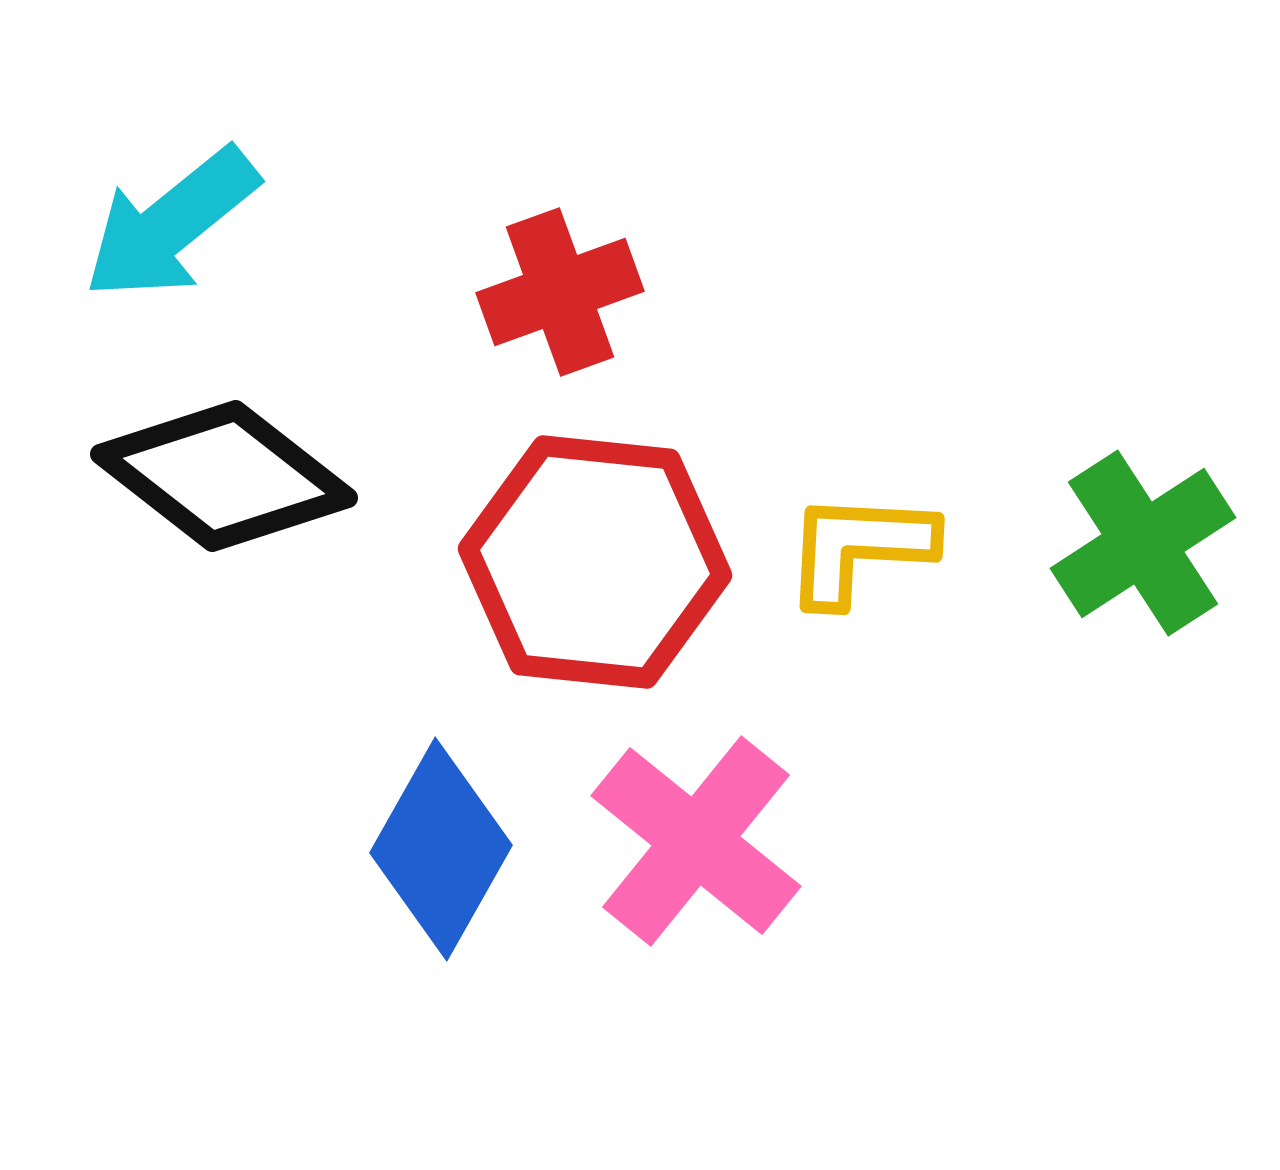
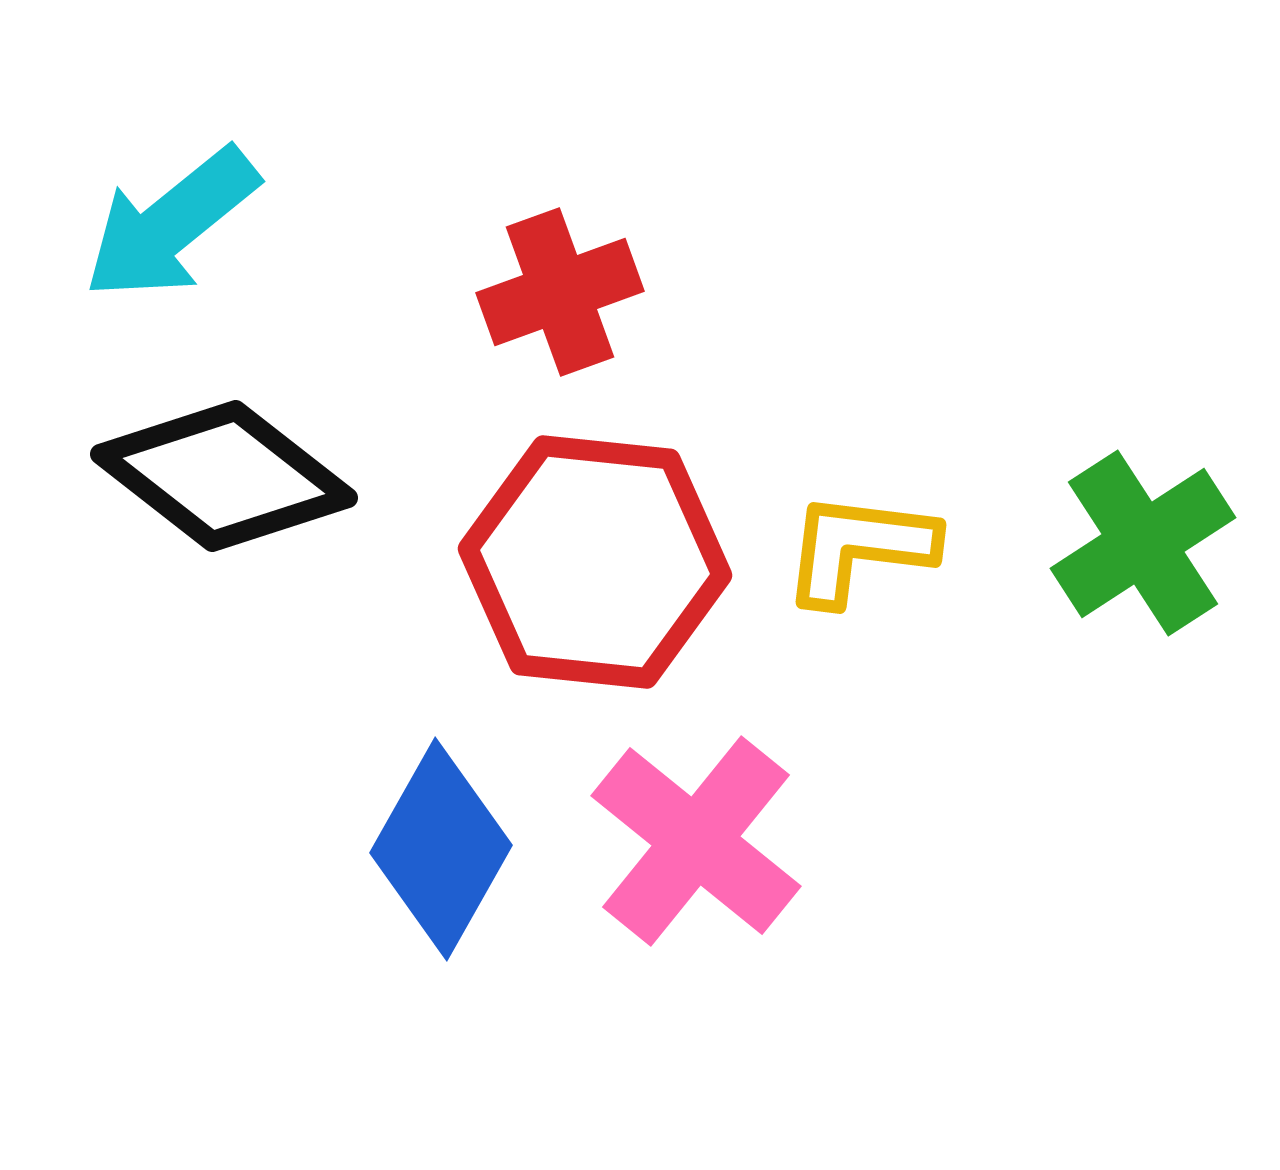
yellow L-shape: rotated 4 degrees clockwise
